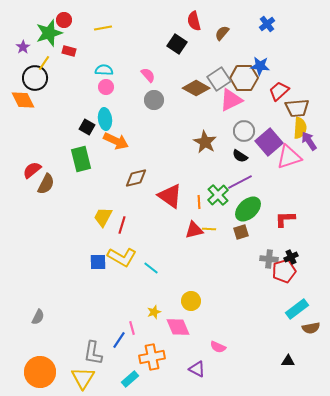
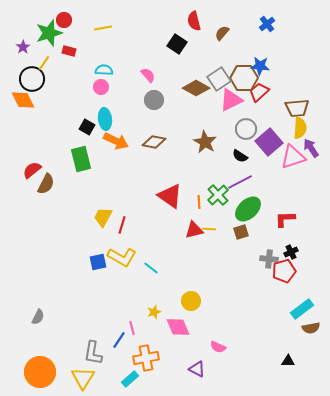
black circle at (35, 78): moved 3 px left, 1 px down
pink circle at (106, 87): moved 5 px left
red trapezoid at (279, 91): moved 20 px left, 1 px down
gray circle at (244, 131): moved 2 px right, 2 px up
purple arrow at (309, 141): moved 2 px right, 7 px down
pink triangle at (289, 157): moved 4 px right
brown diamond at (136, 178): moved 18 px right, 36 px up; rotated 25 degrees clockwise
black cross at (291, 257): moved 5 px up
blue square at (98, 262): rotated 12 degrees counterclockwise
cyan rectangle at (297, 309): moved 5 px right
orange cross at (152, 357): moved 6 px left, 1 px down
